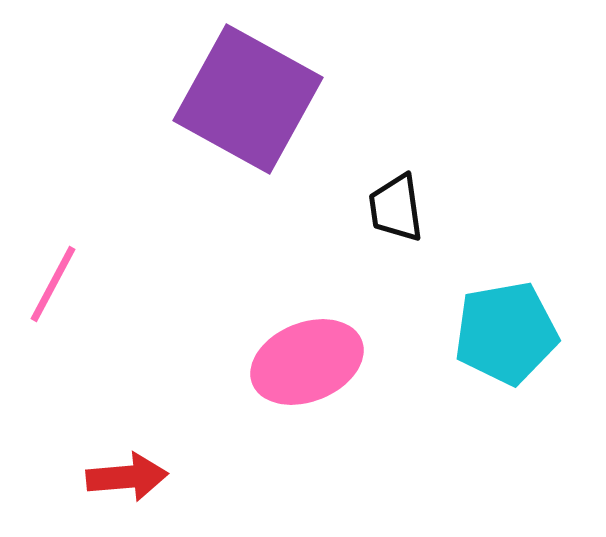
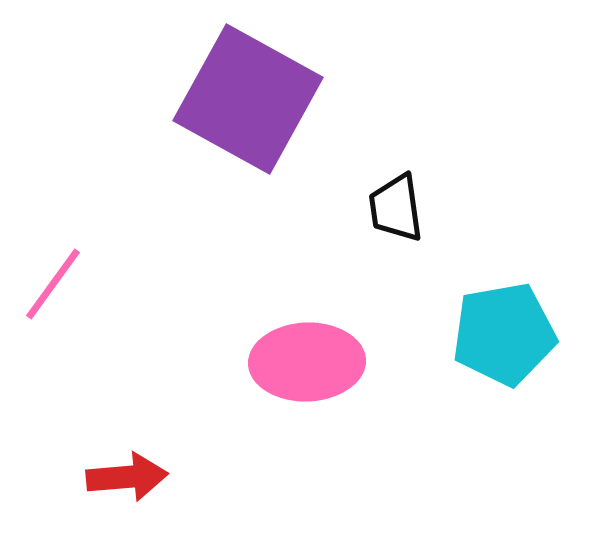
pink line: rotated 8 degrees clockwise
cyan pentagon: moved 2 px left, 1 px down
pink ellipse: rotated 20 degrees clockwise
